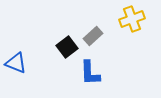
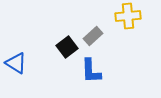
yellow cross: moved 4 px left, 3 px up; rotated 15 degrees clockwise
blue triangle: rotated 10 degrees clockwise
blue L-shape: moved 1 px right, 2 px up
